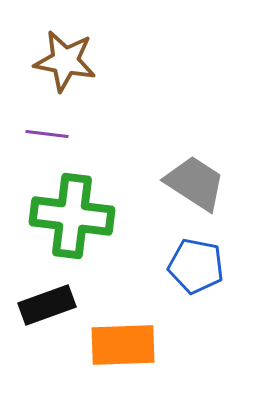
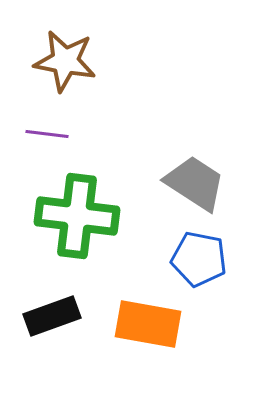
green cross: moved 5 px right
blue pentagon: moved 3 px right, 7 px up
black rectangle: moved 5 px right, 11 px down
orange rectangle: moved 25 px right, 21 px up; rotated 12 degrees clockwise
